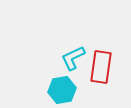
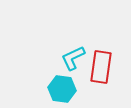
cyan hexagon: moved 1 px up; rotated 16 degrees clockwise
